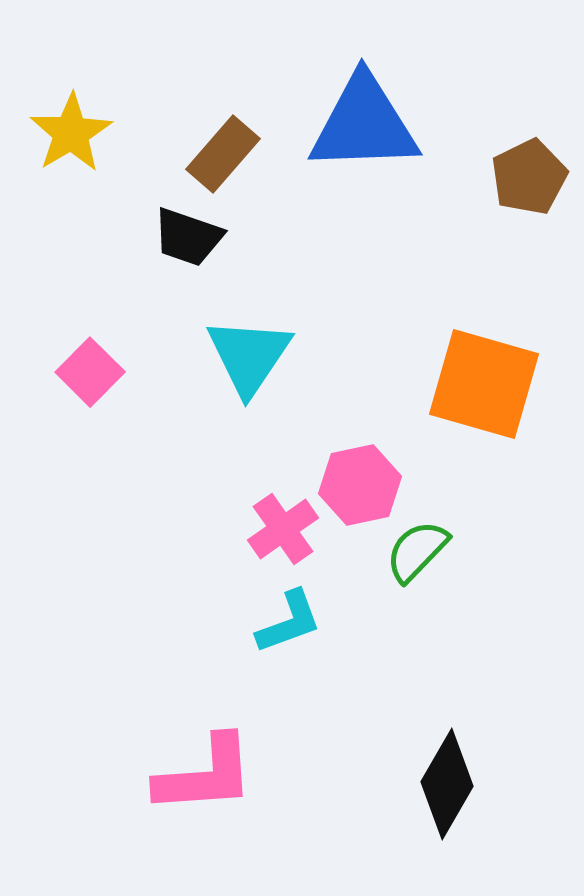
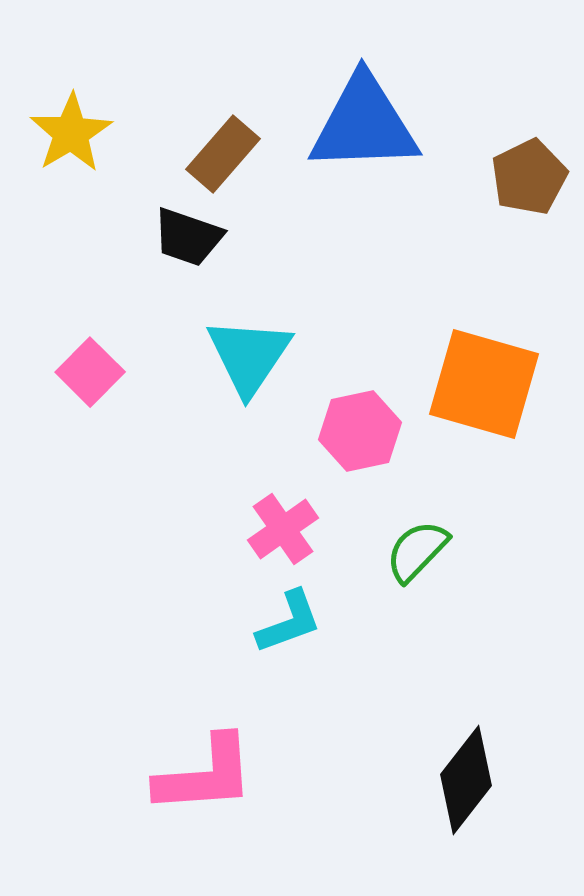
pink hexagon: moved 54 px up
black diamond: moved 19 px right, 4 px up; rotated 8 degrees clockwise
